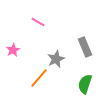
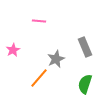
pink line: moved 1 px right, 1 px up; rotated 24 degrees counterclockwise
